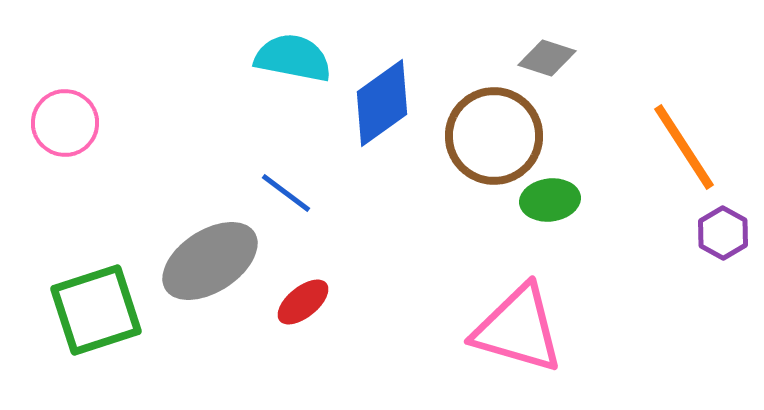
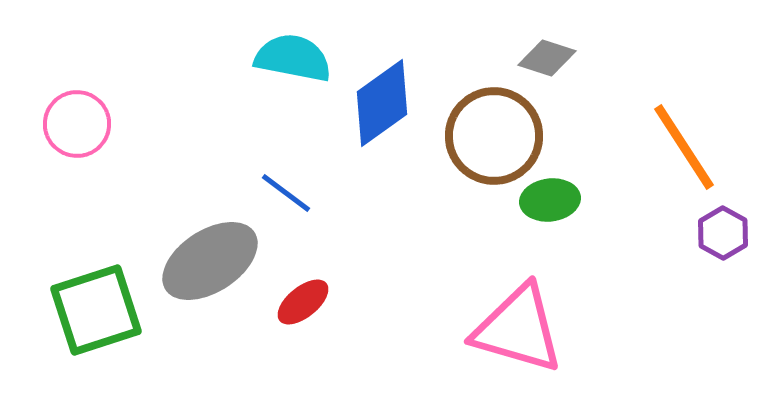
pink circle: moved 12 px right, 1 px down
